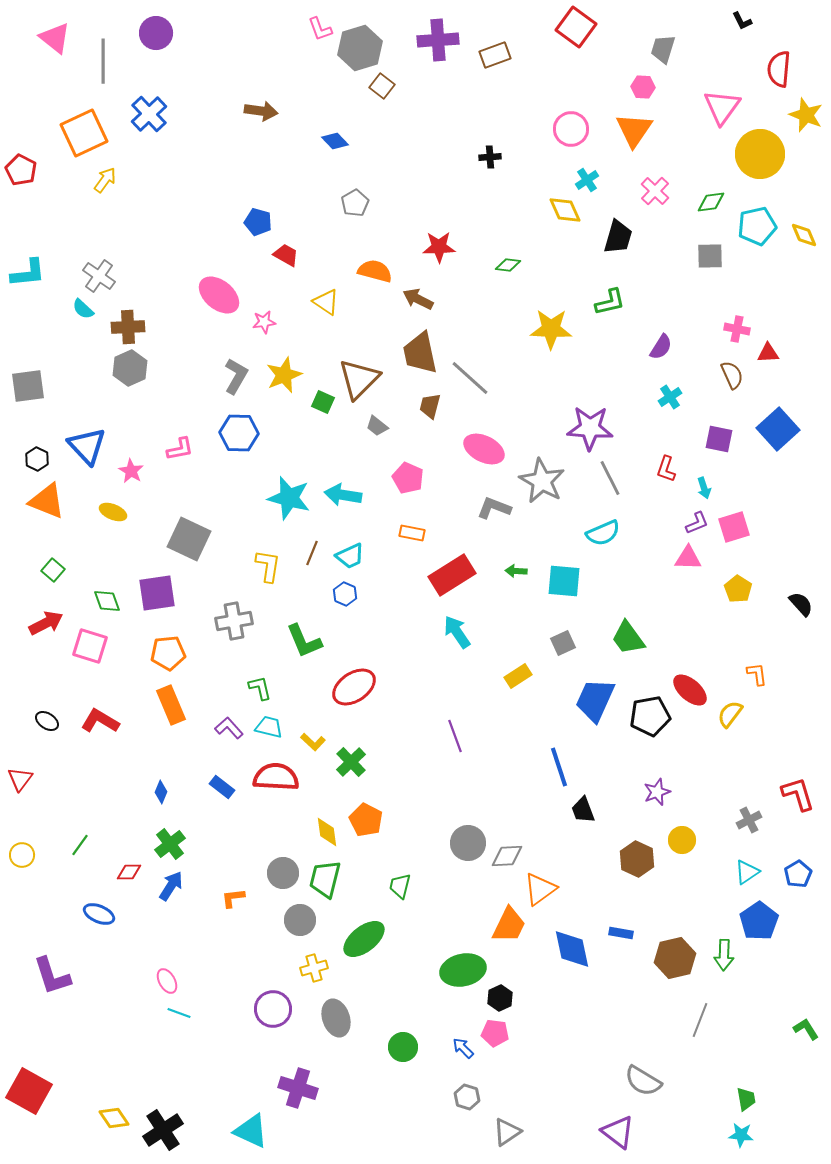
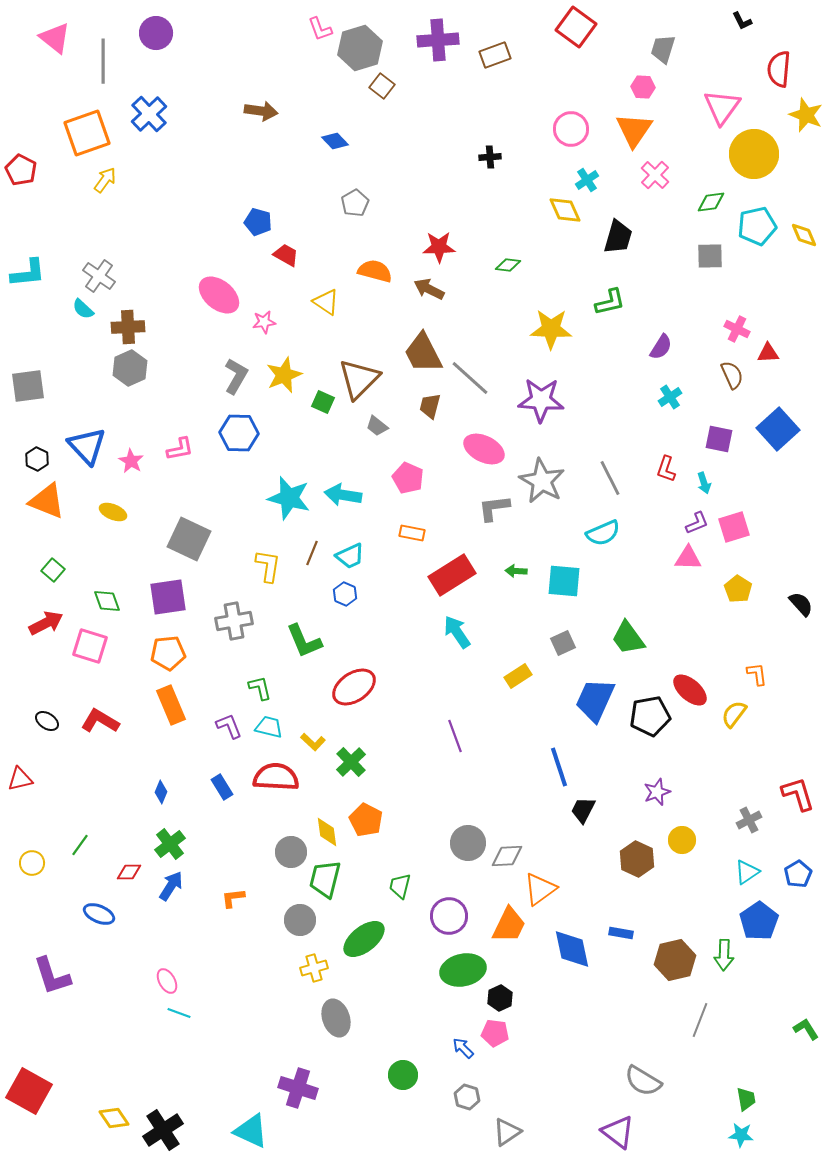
orange square at (84, 133): moved 3 px right; rotated 6 degrees clockwise
yellow circle at (760, 154): moved 6 px left
pink cross at (655, 191): moved 16 px up
brown arrow at (418, 299): moved 11 px right, 10 px up
pink cross at (737, 329): rotated 15 degrees clockwise
brown trapezoid at (420, 353): moved 3 px right; rotated 15 degrees counterclockwise
purple star at (590, 428): moved 49 px left, 28 px up
pink star at (131, 471): moved 10 px up
cyan arrow at (704, 488): moved 5 px up
gray L-shape at (494, 508): rotated 28 degrees counterclockwise
purple square at (157, 593): moved 11 px right, 4 px down
yellow semicircle at (730, 714): moved 4 px right
purple L-shape at (229, 728): moved 2 px up; rotated 20 degrees clockwise
red triangle at (20, 779): rotated 40 degrees clockwise
blue rectangle at (222, 787): rotated 20 degrees clockwise
black trapezoid at (583, 810): rotated 48 degrees clockwise
yellow circle at (22, 855): moved 10 px right, 8 px down
gray circle at (283, 873): moved 8 px right, 21 px up
brown hexagon at (675, 958): moved 2 px down
purple circle at (273, 1009): moved 176 px right, 93 px up
green circle at (403, 1047): moved 28 px down
